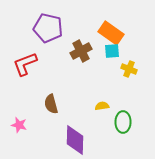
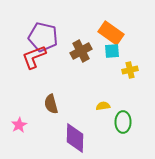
purple pentagon: moved 5 px left, 9 px down
red L-shape: moved 9 px right, 7 px up
yellow cross: moved 1 px right, 1 px down; rotated 35 degrees counterclockwise
yellow semicircle: moved 1 px right
pink star: rotated 28 degrees clockwise
purple diamond: moved 2 px up
